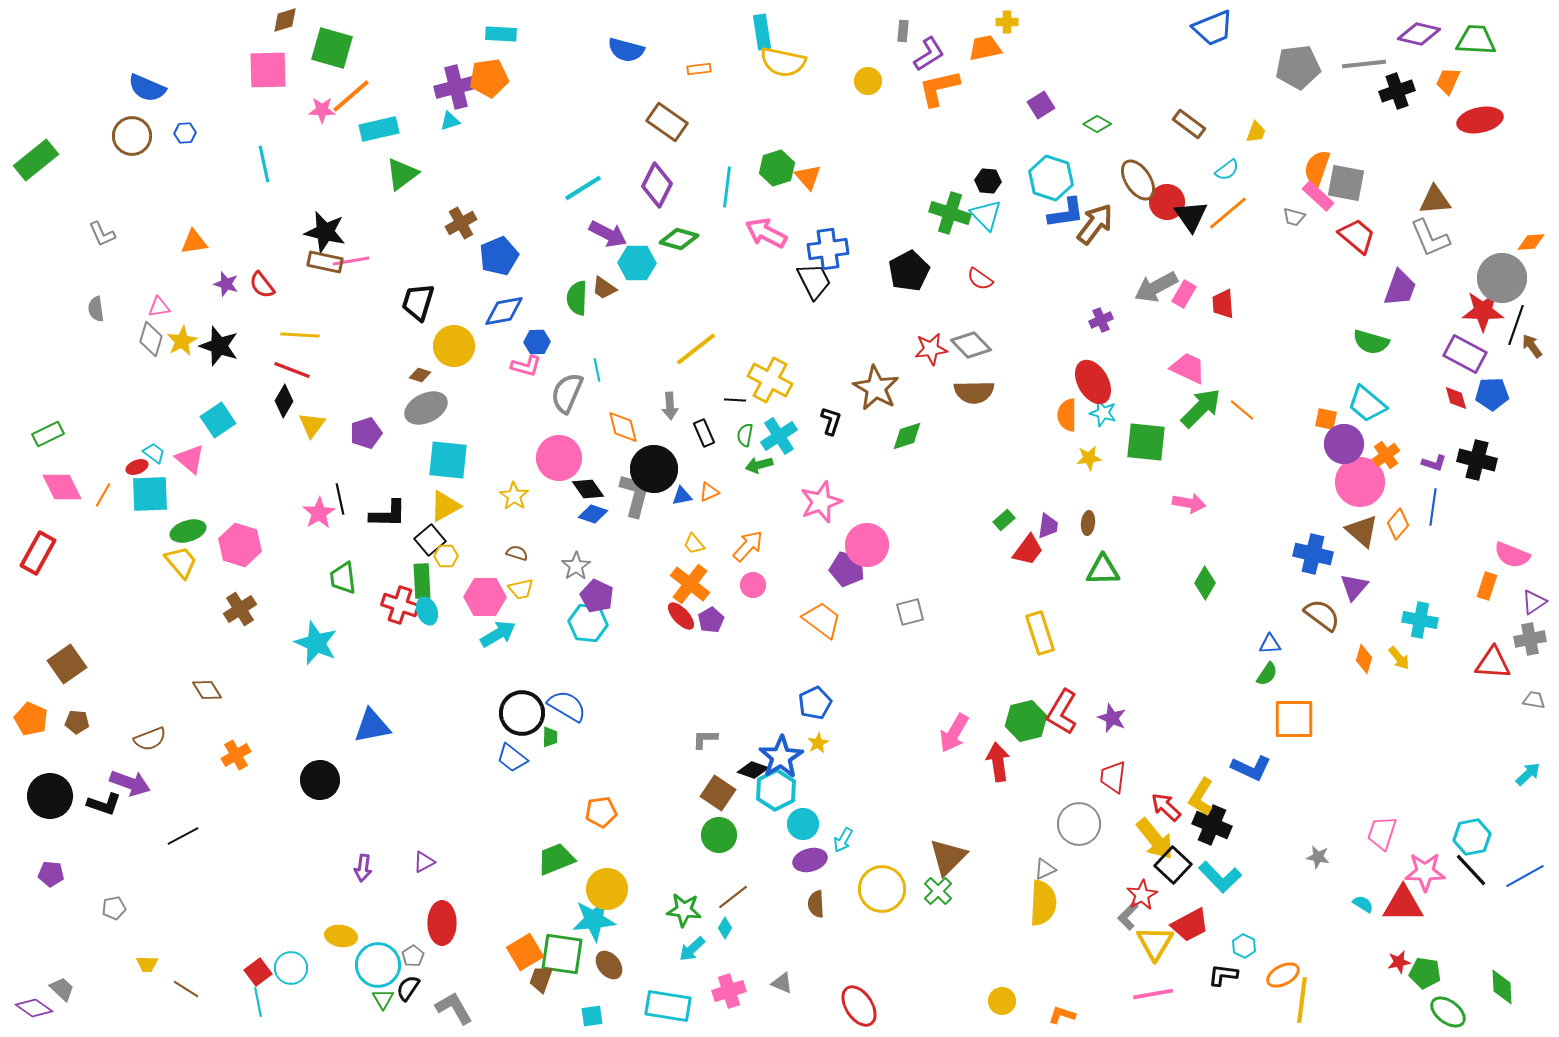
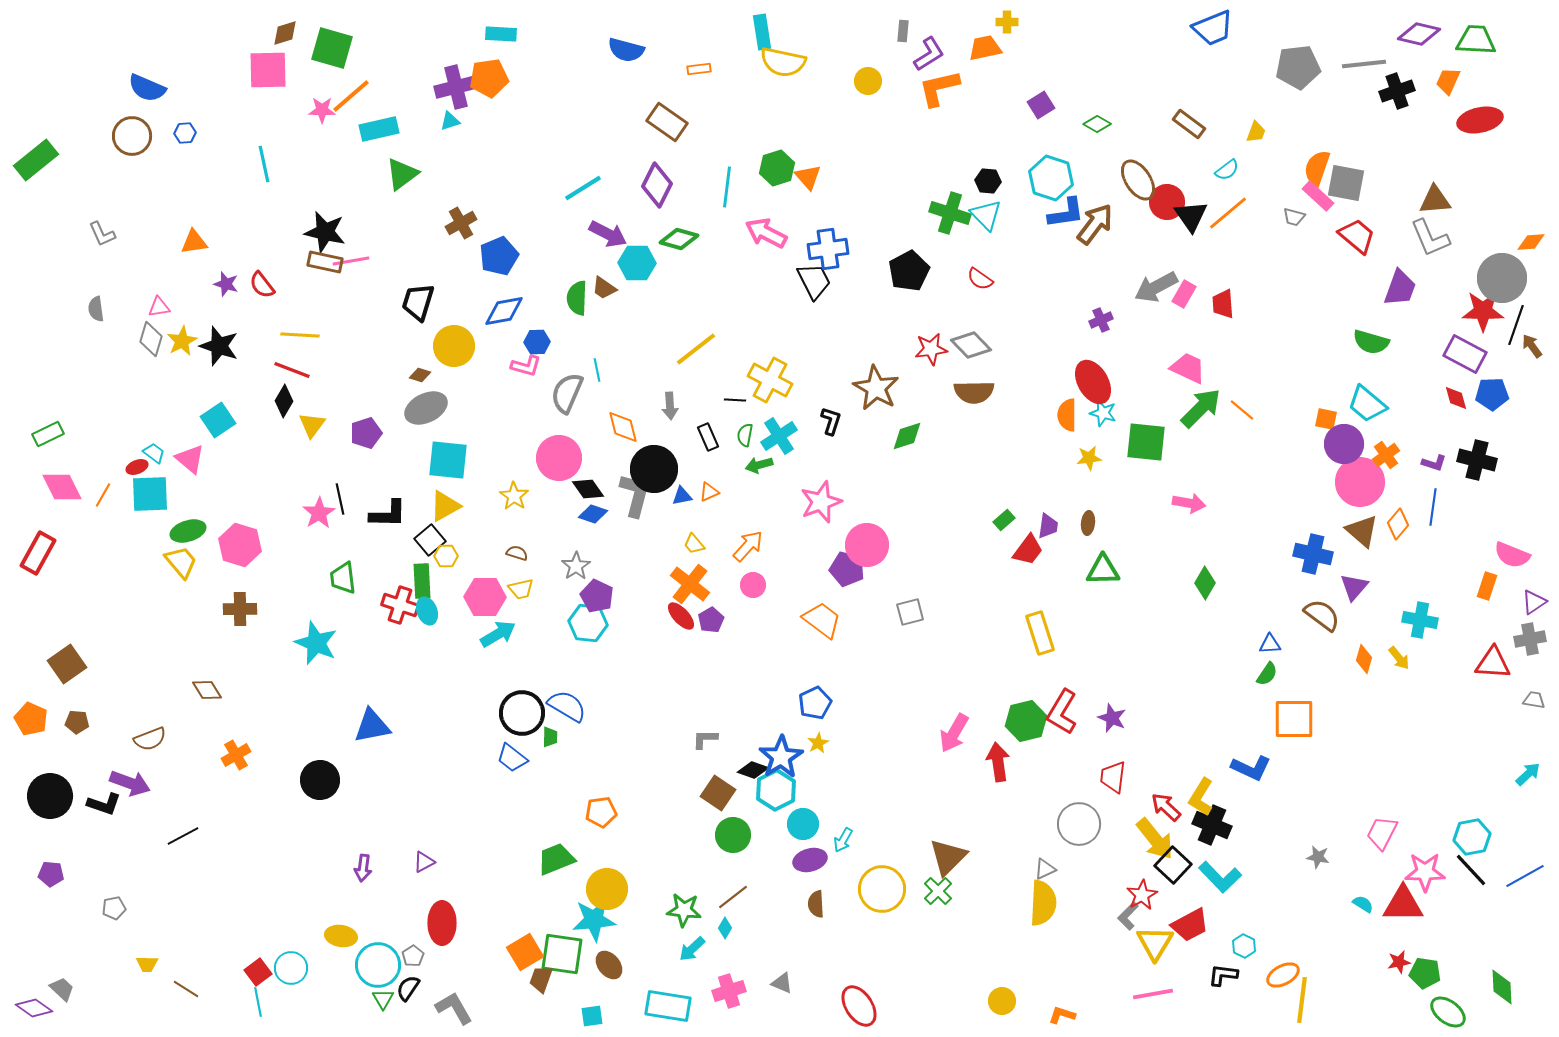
brown diamond at (285, 20): moved 13 px down
black rectangle at (704, 433): moved 4 px right, 4 px down
brown cross at (240, 609): rotated 32 degrees clockwise
pink trapezoid at (1382, 833): rotated 9 degrees clockwise
green circle at (719, 835): moved 14 px right
